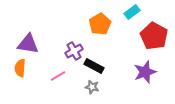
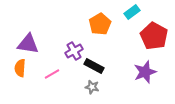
pink line: moved 6 px left, 2 px up
